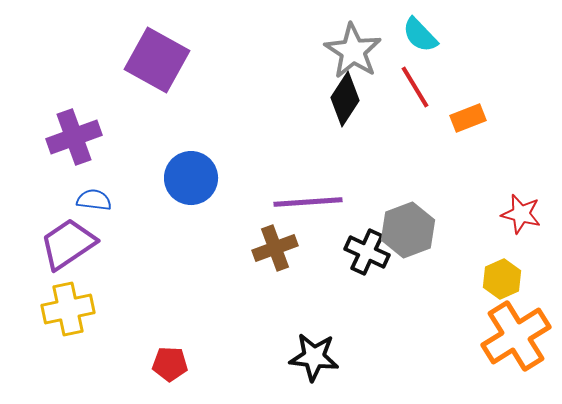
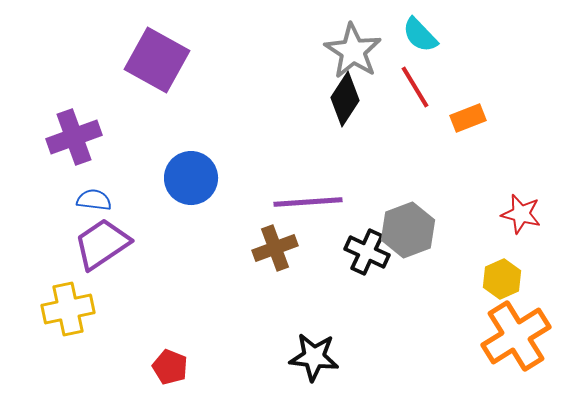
purple trapezoid: moved 34 px right
red pentagon: moved 3 px down; rotated 20 degrees clockwise
